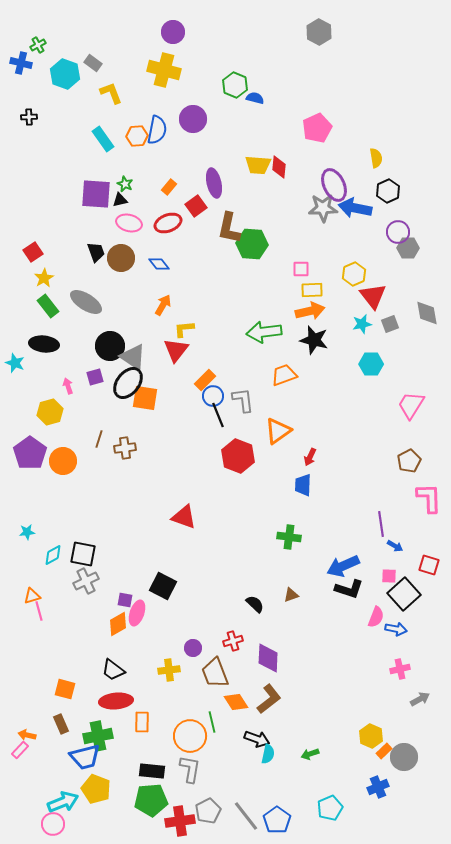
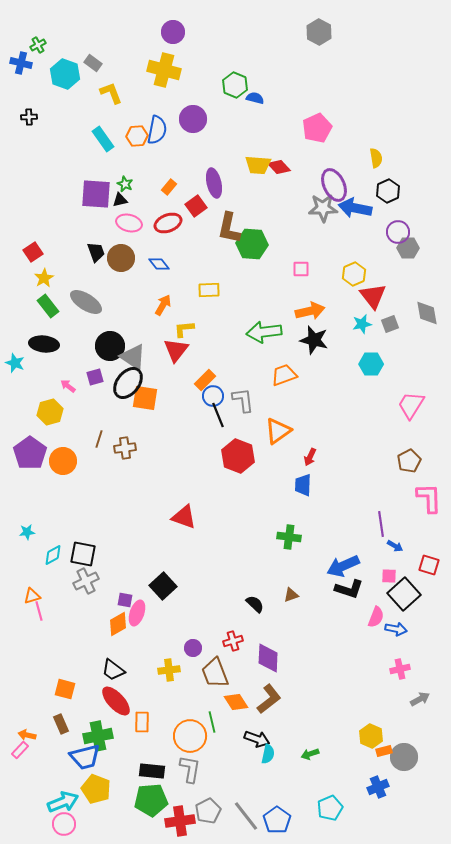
red diamond at (279, 167): rotated 50 degrees counterclockwise
yellow rectangle at (312, 290): moved 103 px left
pink arrow at (68, 386): rotated 35 degrees counterclockwise
black square at (163, 586): rotated 20 degrees clockwise
red ellipse at (116, 701): rotated 52 degrees clockwise
orange rectangle at (384, 751): rotated 28 degrees clockwise
pink circle at (53, 824): moved 11 px right
